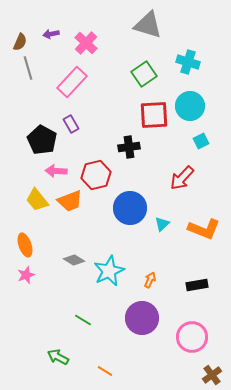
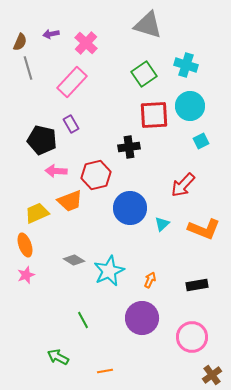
cyan cross: moved 2 px left, 3 px down
black pentagon: rotated 16 degrees counterclockwise
red arrow: moved 1 px right, 7 px down
yellow trapezoid: moved 13 px down; rotated 105 degrees clockwise
green line: rotated 30 degrees clockwise
orange line: rotated 42 degrees counterclockwise
